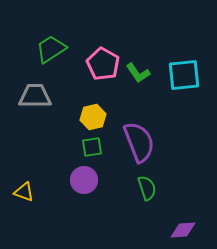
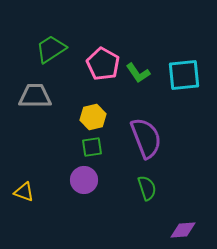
purple semicircle: moved 7 px right, 4 px up
